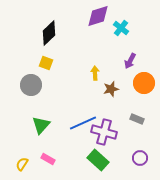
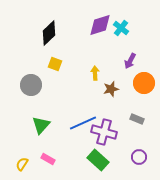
purple diamond: moved 2 px right, 9 px down
yellow square: moved 9 px right, 1 px down
purple circle: moved 1 px left, 1 px up
